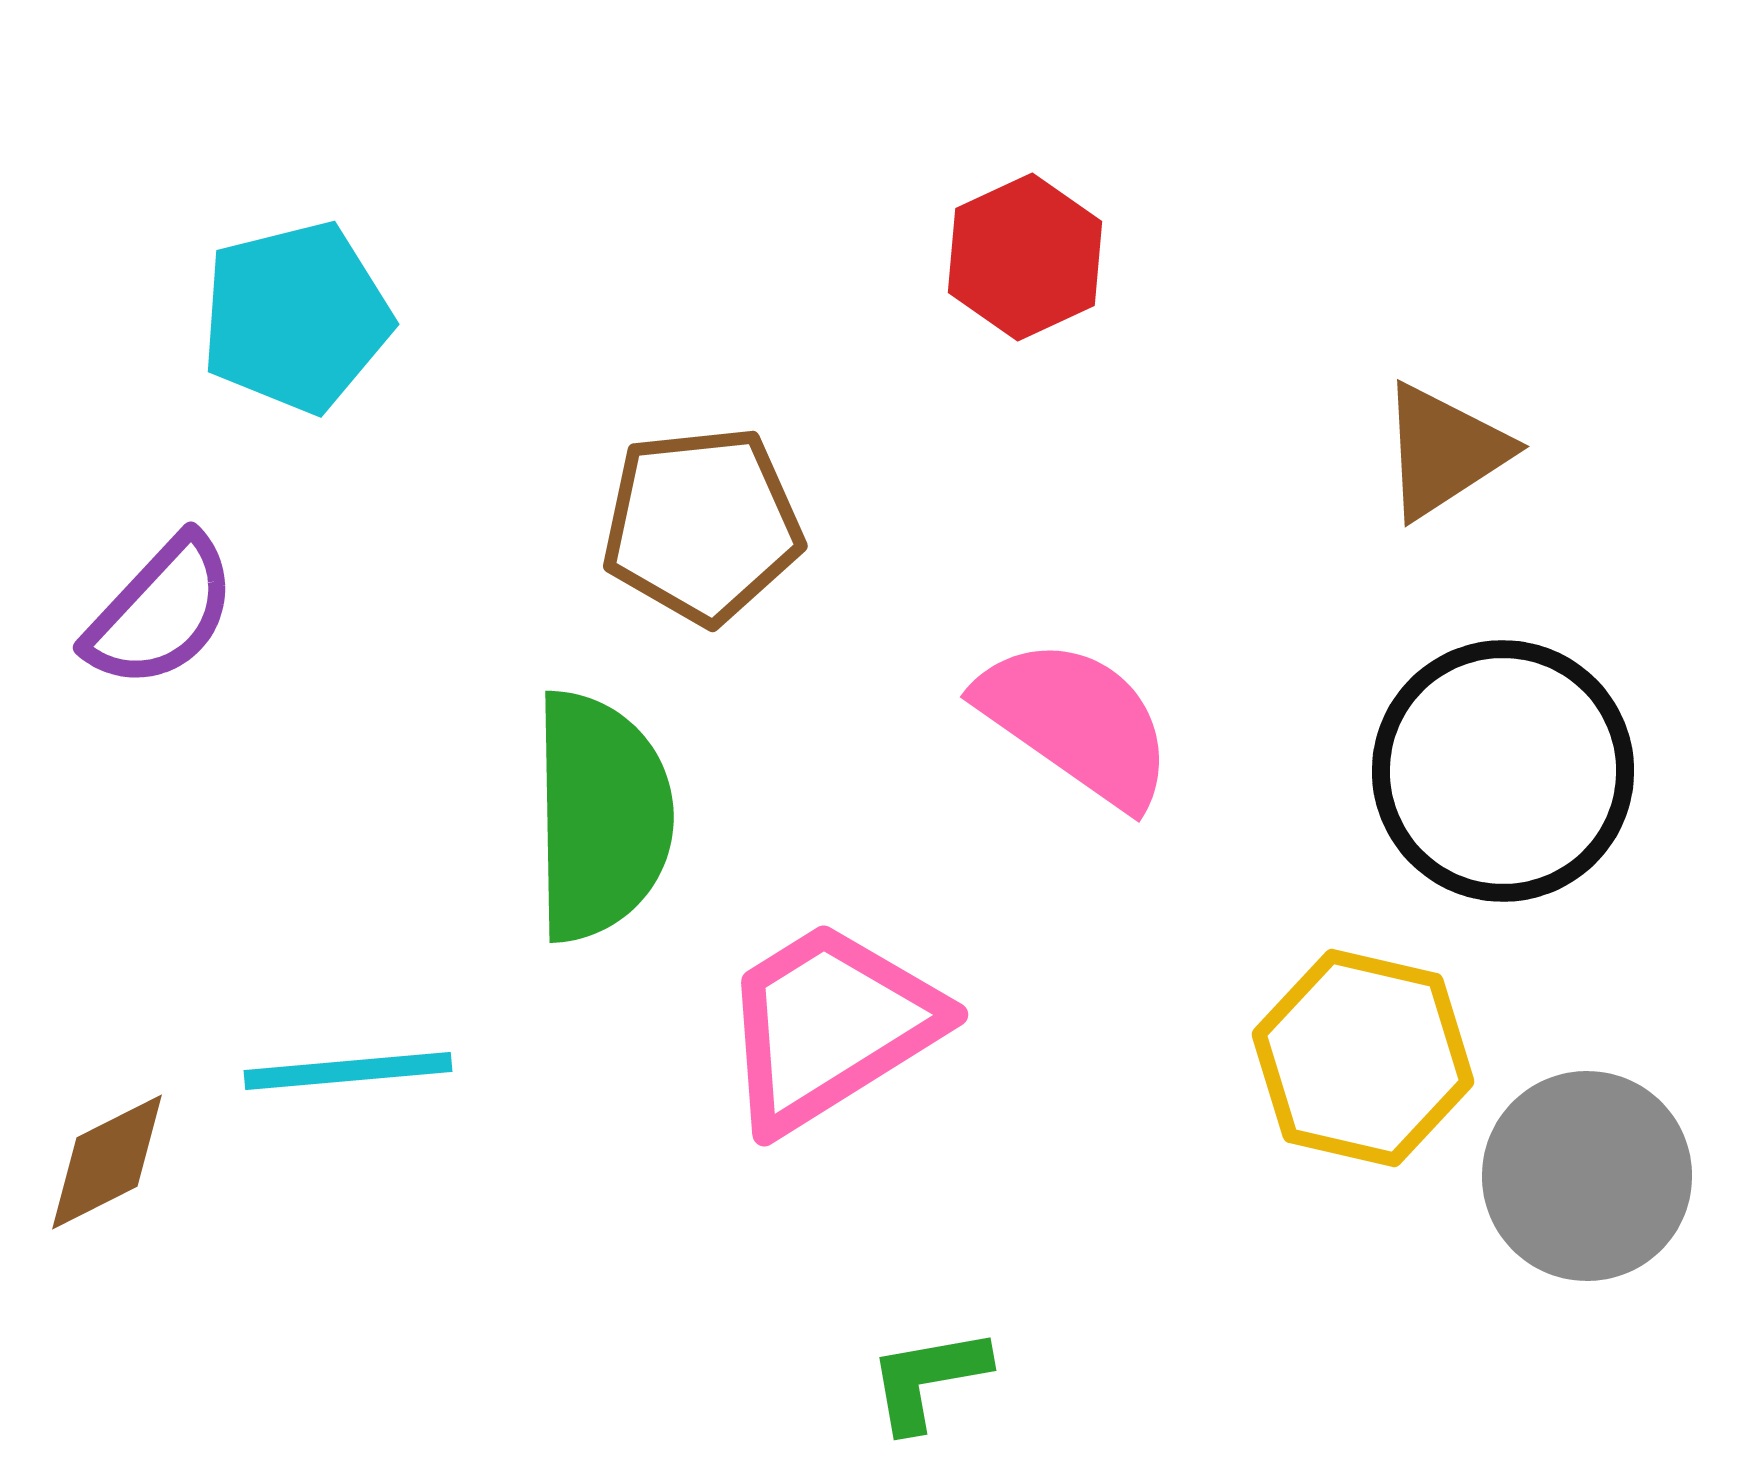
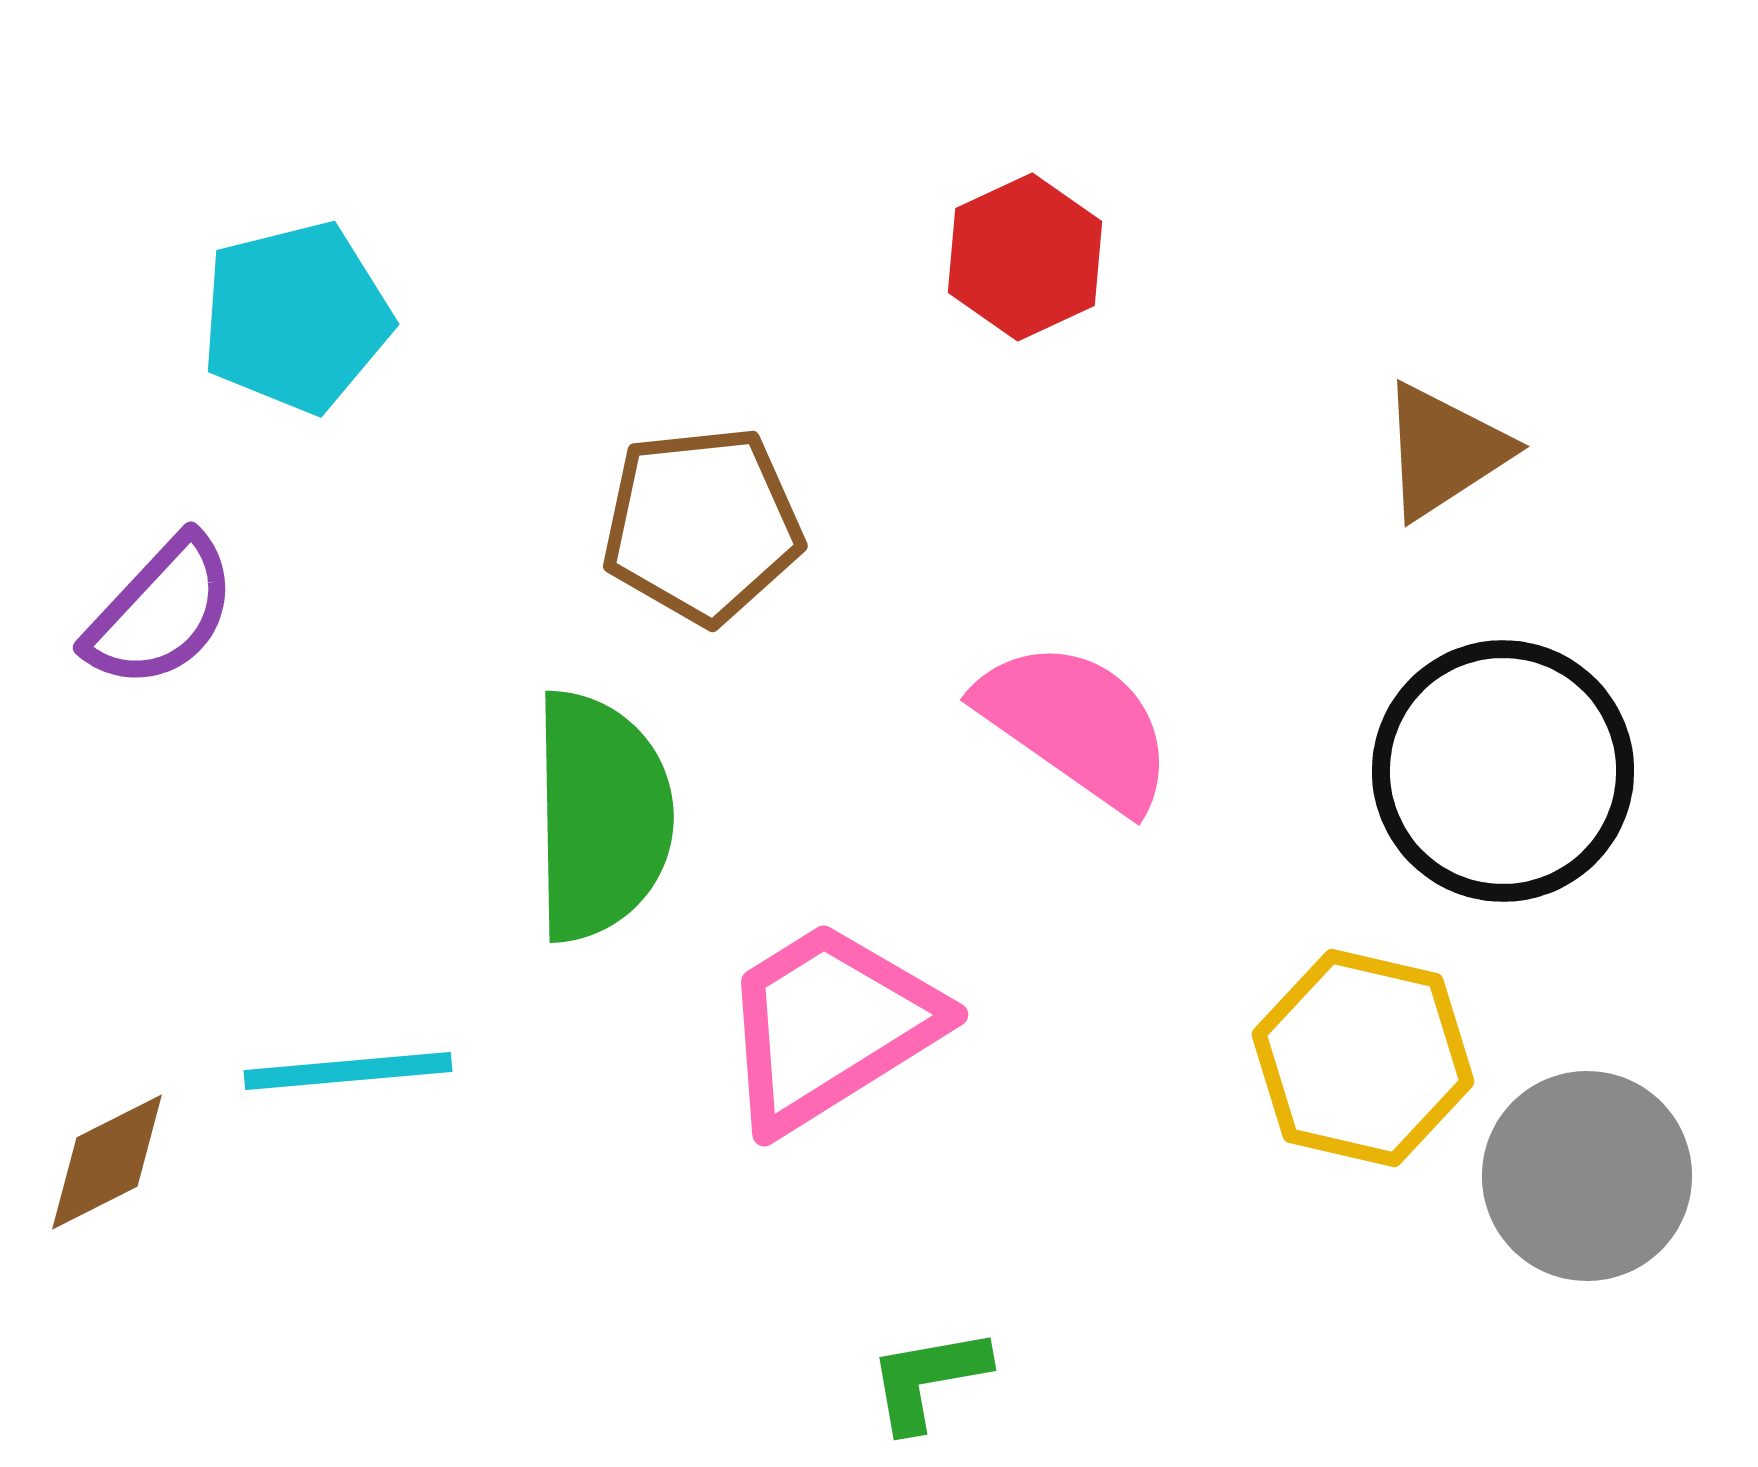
pink semicircle: moved 3 px down
